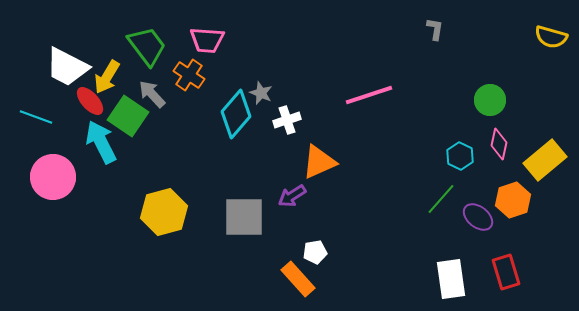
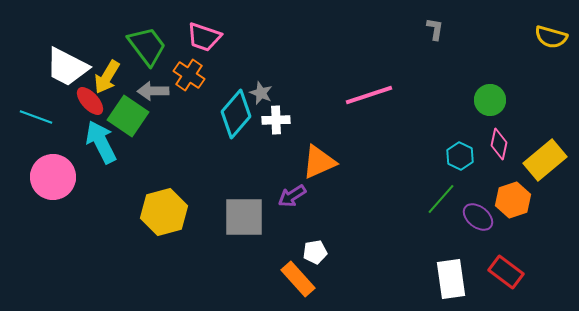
pink trapezoid: moved 3 px left, 3 px up; rotated 15 degrees clockwise
gray arrow: moved 1 px right, 3 px up; rotated 48 degrees counterclockwise
white cross: moved 11 px left; rotated 16 degrees clockwise
red rectangle: rotated 36 degrees counterclockwise
